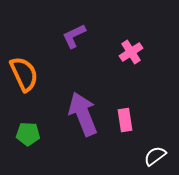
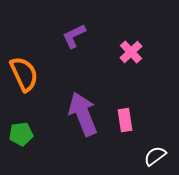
pink cross: rotated 10 degrees counterclockwise
green pentagon: moved 7 px left; rotated 10 degrees counterclockwise
